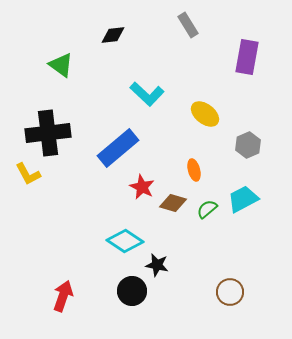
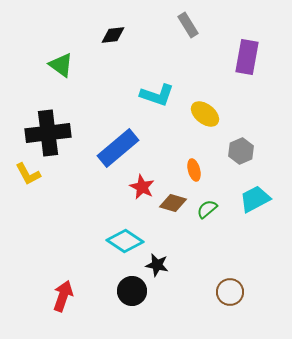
cyan L-shape: moved 10 px right, 1 px down; rotated 24 degrees counterclockwise
gray hexagon: moved 7 px left, 6 px down
cyan trapezoid: moved 12 px right
